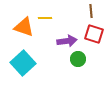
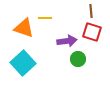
orange triangle: moved 1 px down
red square: moved 2 px left, 2 px up
